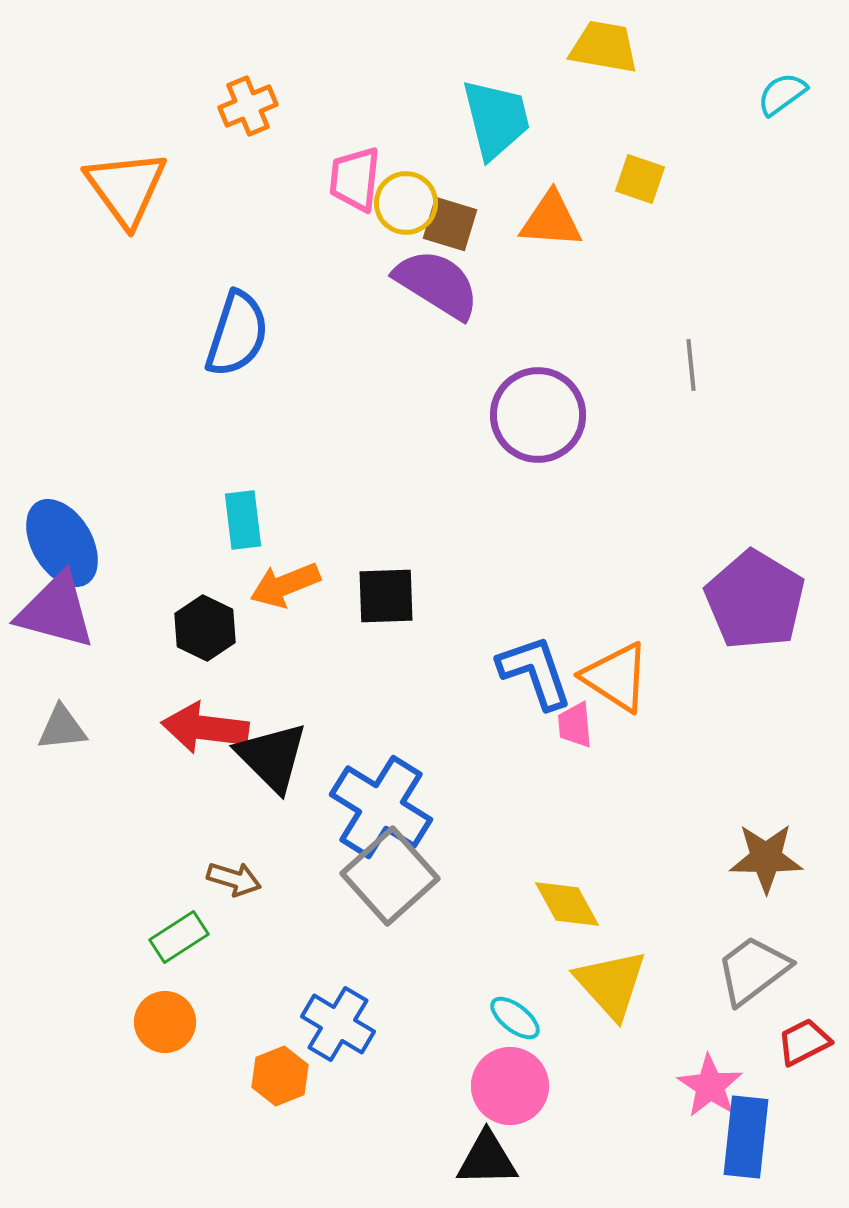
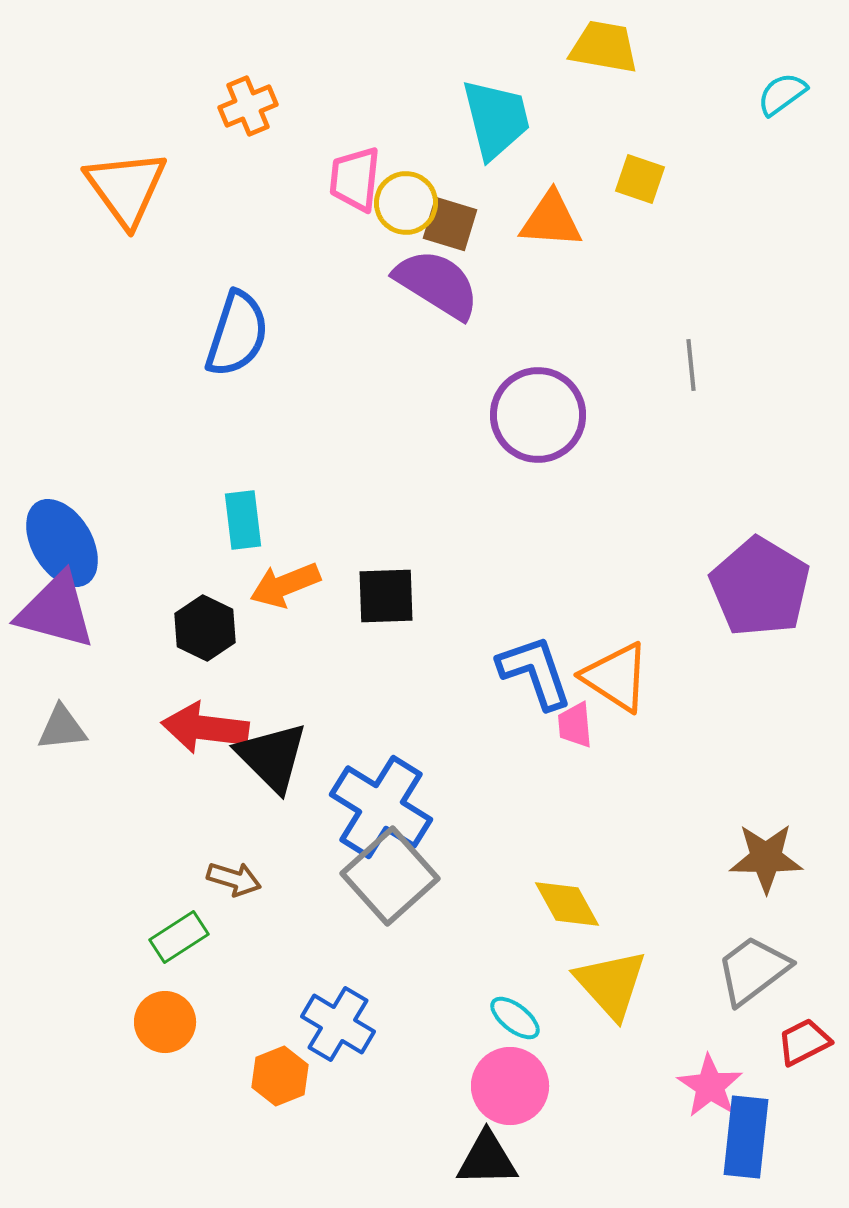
purple pentagon at (755, 600): moved 5 px right, 13 px up
